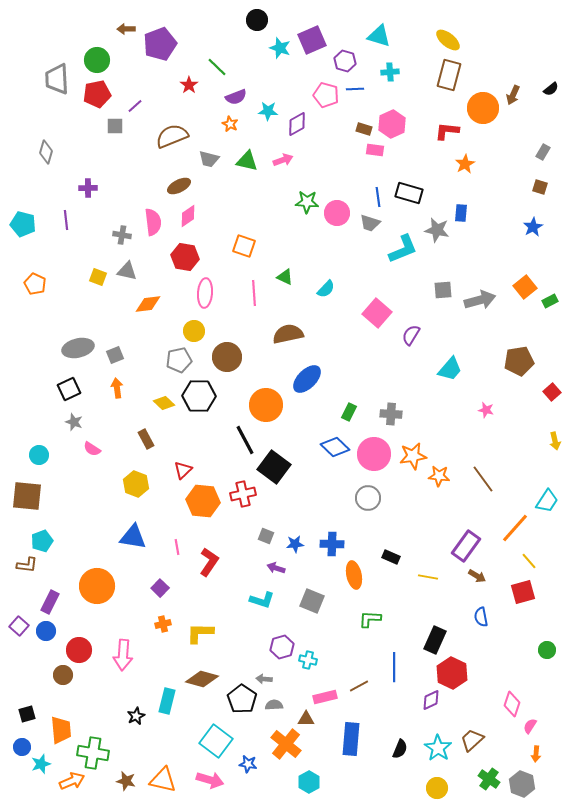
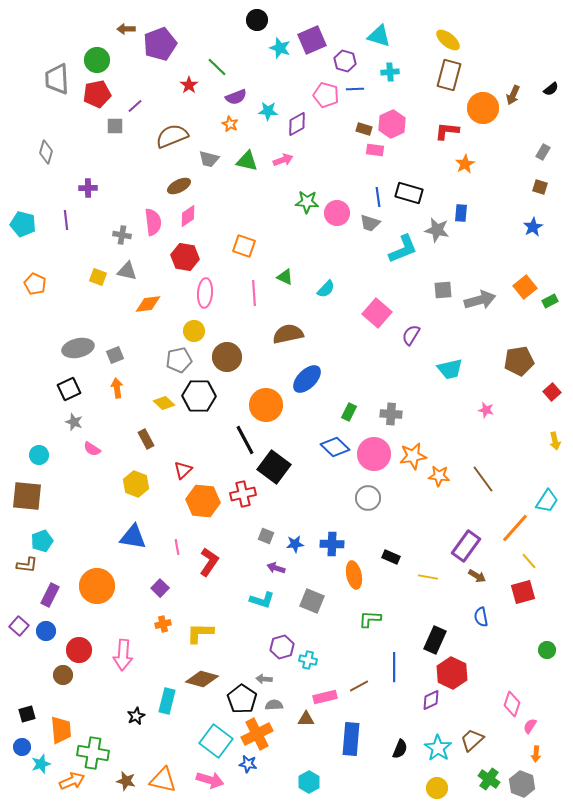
cyan trapezoid at (450, 369): rotated 36 degrees clockwise
purple rectangle at (50, 602): moved 7 px up
orange cross at (286, 744): moved 29 px left, 10 px up; rotated 24 degrees clockwise
